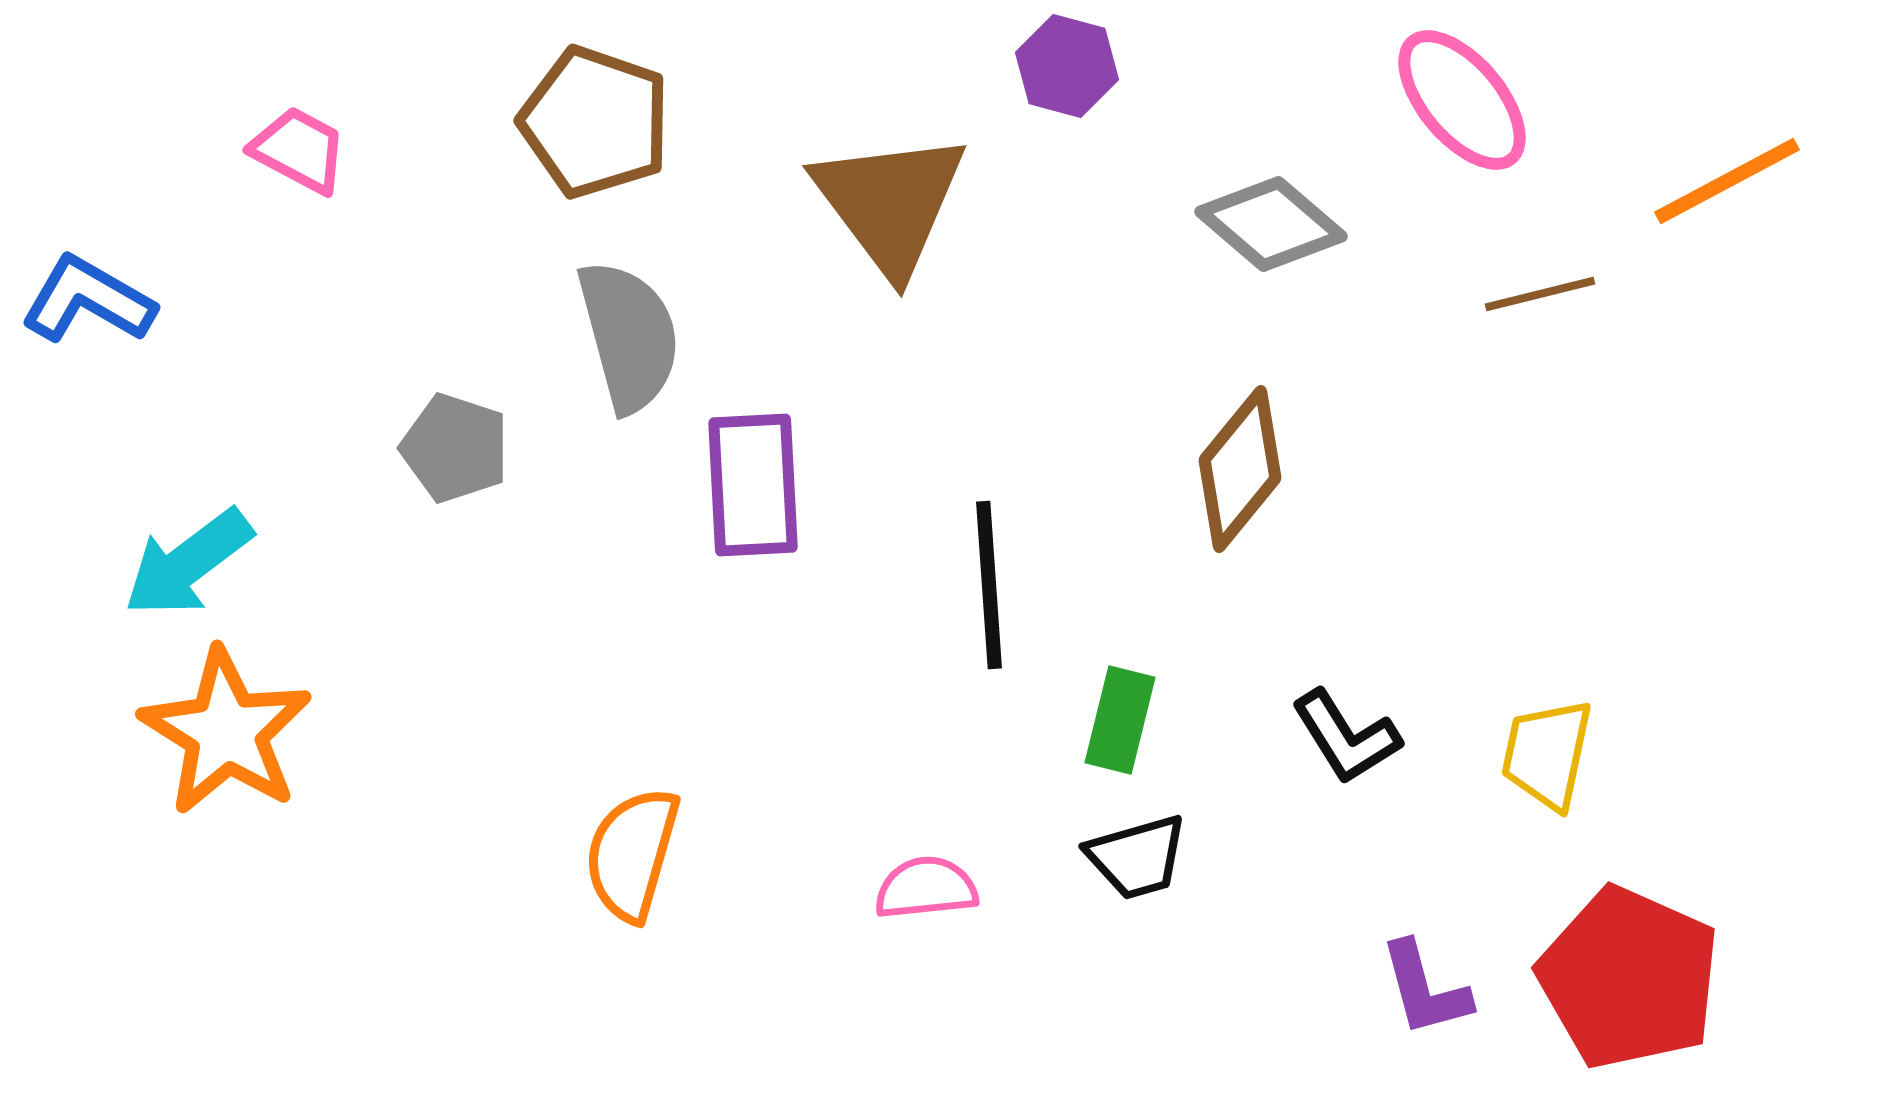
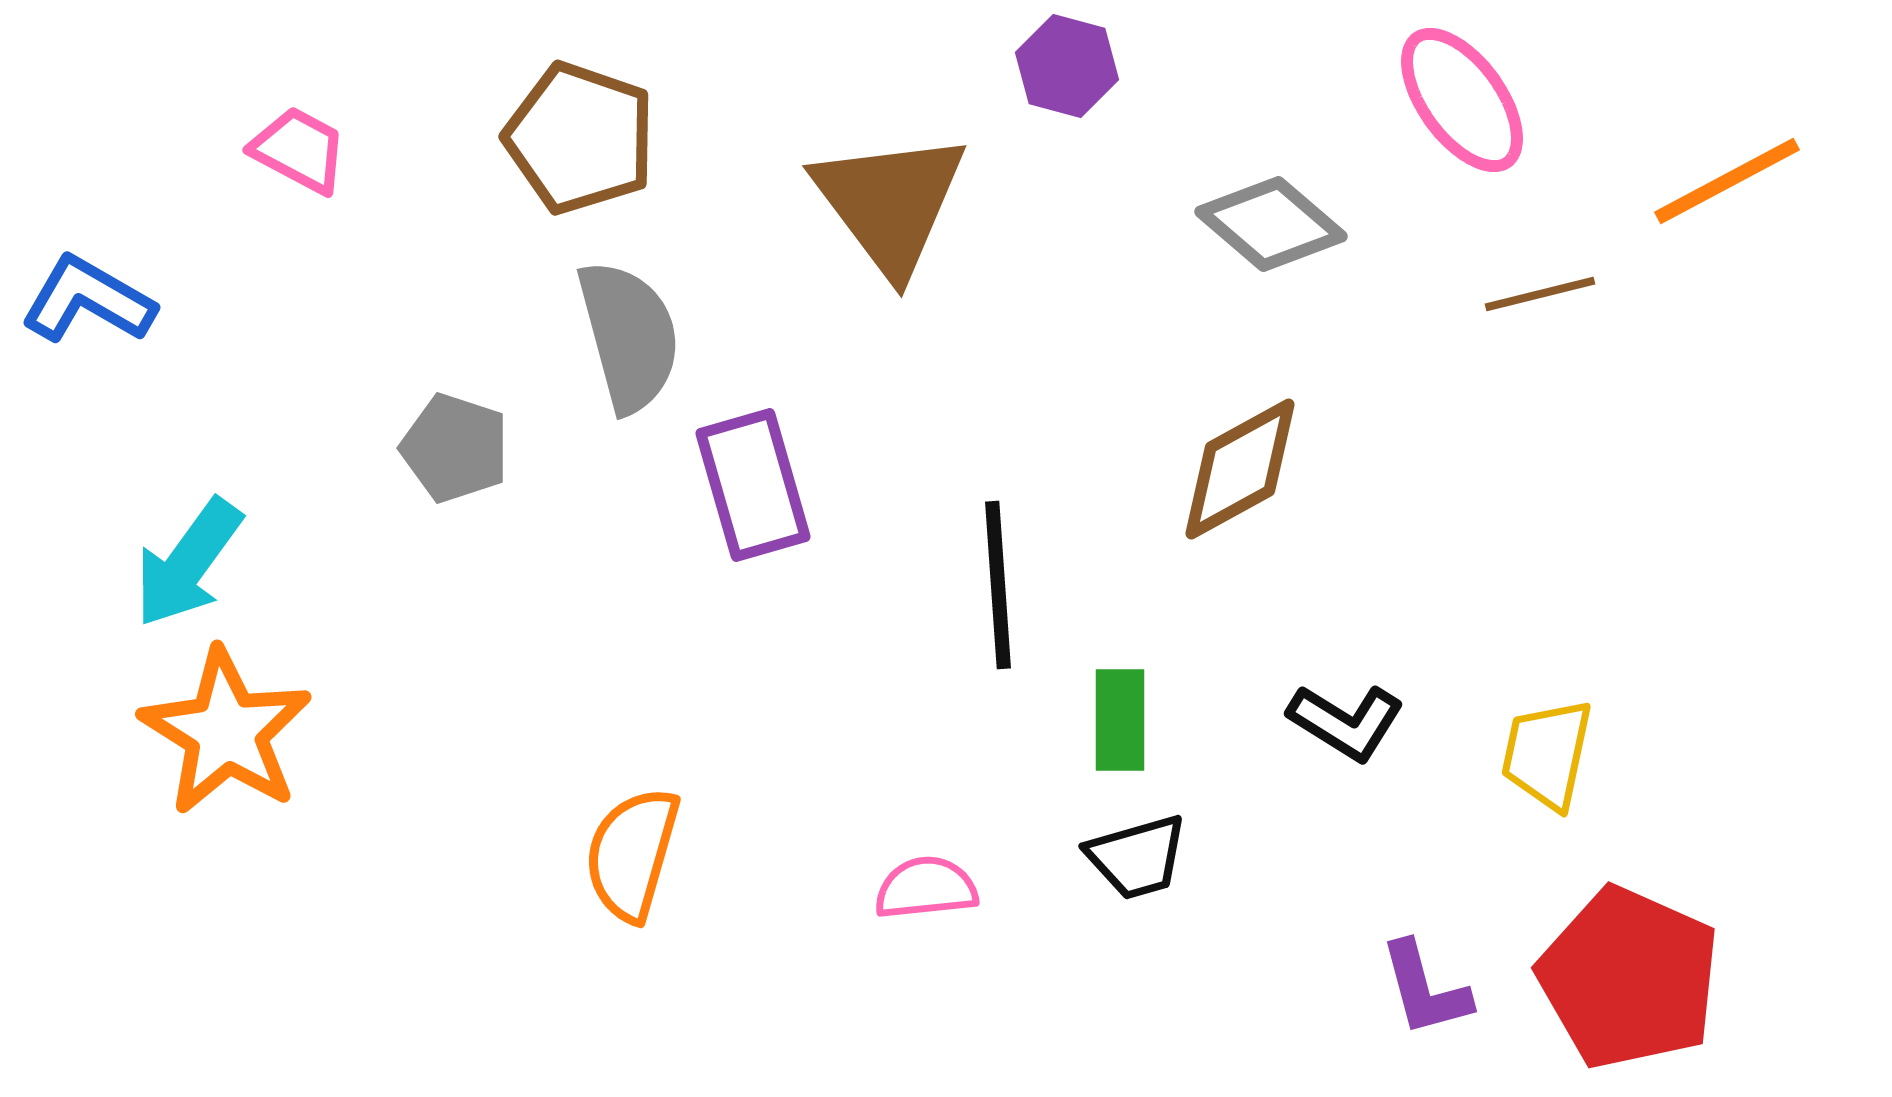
pink ellipse: rotated 4 degrees clockwise
brown pentagon: moved 15 px left, 16 px down
brown diamond: rotated 22 degrees clockwise
purple rectangle: rotated 13 degrees counterclockwise
cyan arrow: rotated 17 degrees counterclockwise
black line: moved 9 px right
green rectangle: rotated 14 degrees counterclockwise
black L-shape: moved 15 px up; rotated 26 degrees counterclockwise
